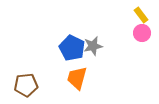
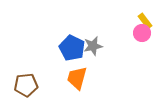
yellow rectangle: moved 4 px right, 6 px down
